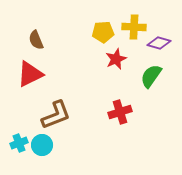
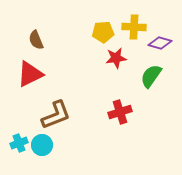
purple diamond: moved 1 px right
red star: moved 1 px up; rotated 15 degrees clockwise
